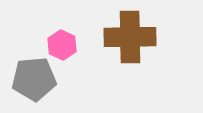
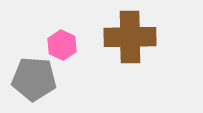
gray pentagon: rotated 9 degrees clockwise
